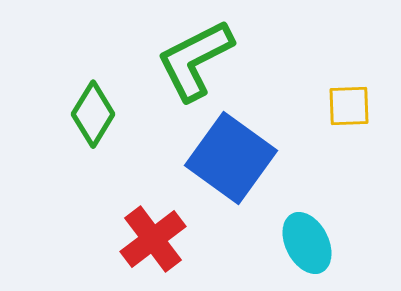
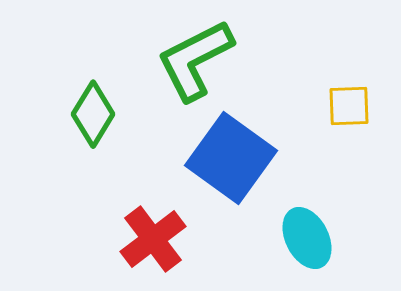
cyan ellipse: moved 5 px up
